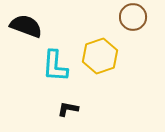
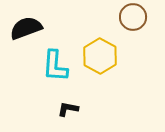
black semicircle: moved 2 px down; rotated 40 degrees counterclockwise
yellow hexagon: rotated 12 degrees counterclockwise
